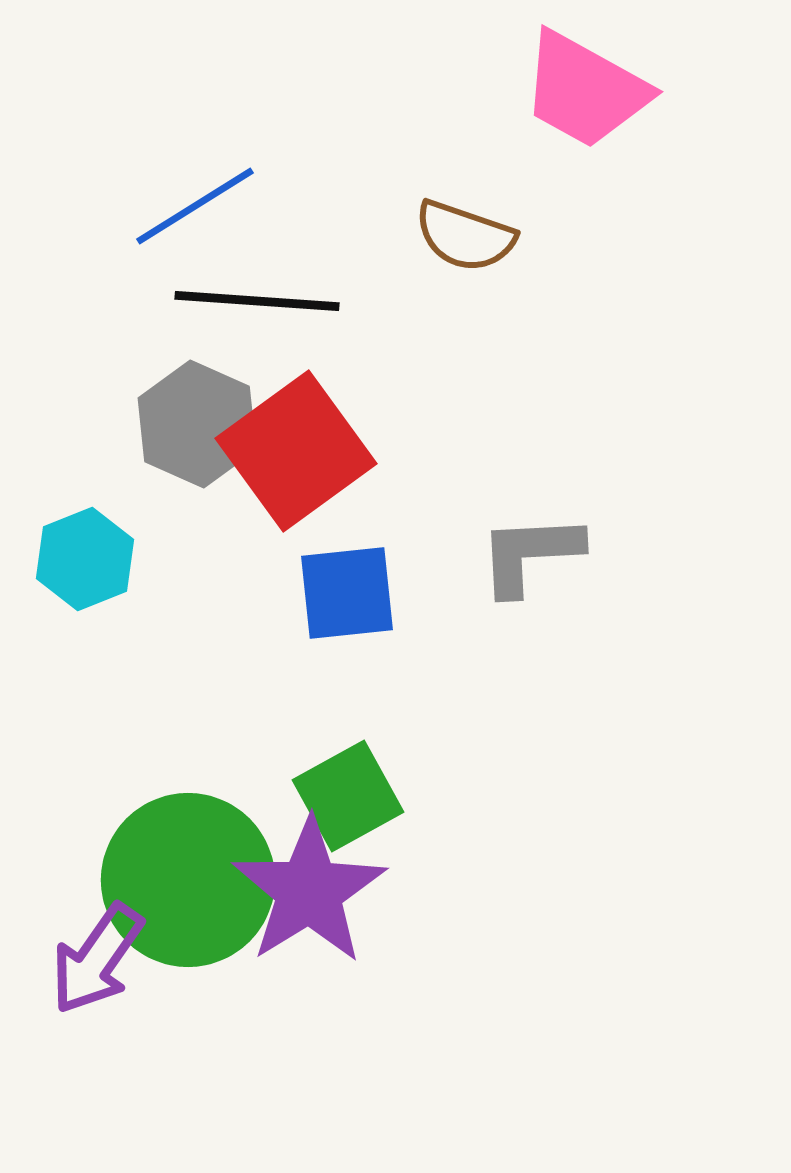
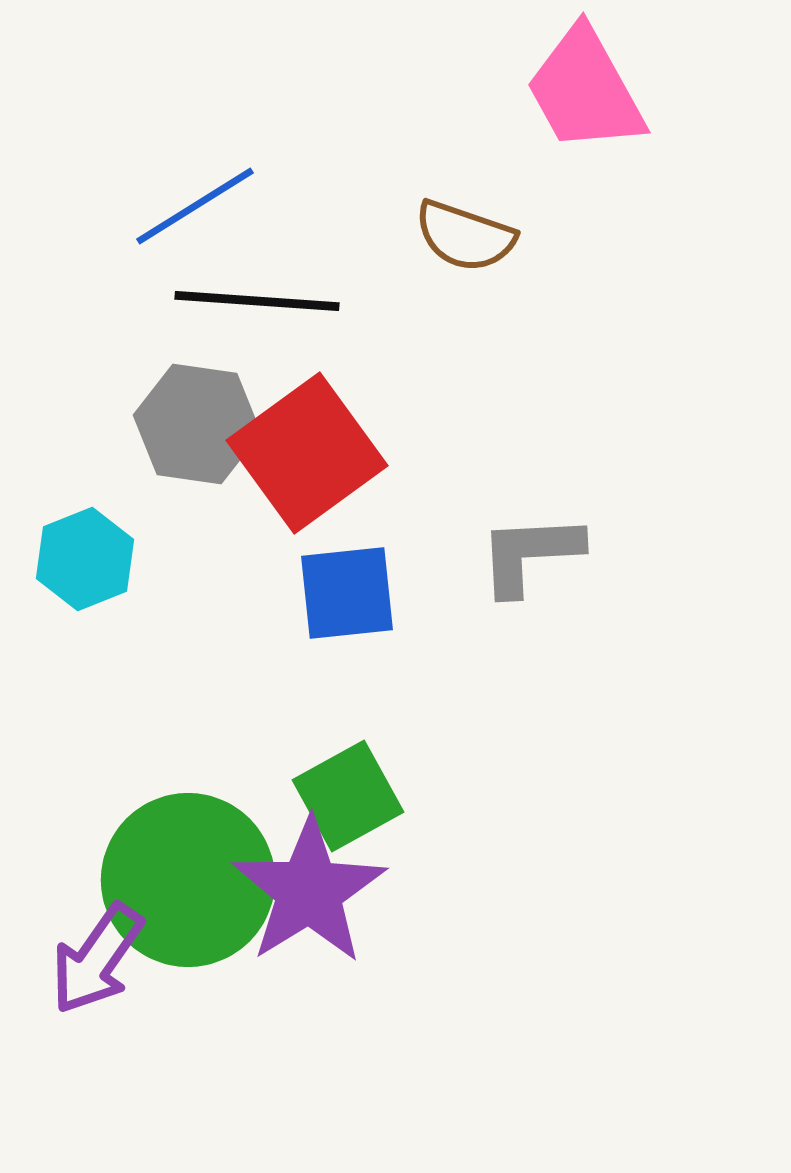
pink trapezoid: rotated 32 degrees clockwise
gray hexagon: rotated 16 degrees counterclockwise
red square: moved 11 px right, 2 px down
